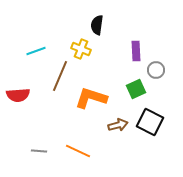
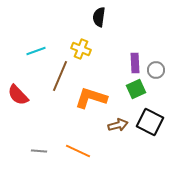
black semicircle: moved 2 px right, 8 px up
purple rectangle: moved 1 px left, 12 px down
red semicircle: rotated 50 degrees clockwise
